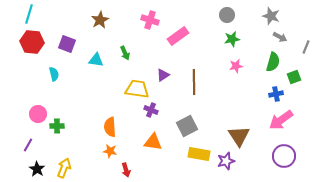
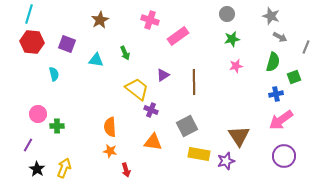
gray circle: moved 1 px up
yellow trapezoid: rotated 30 degrees clockwise
